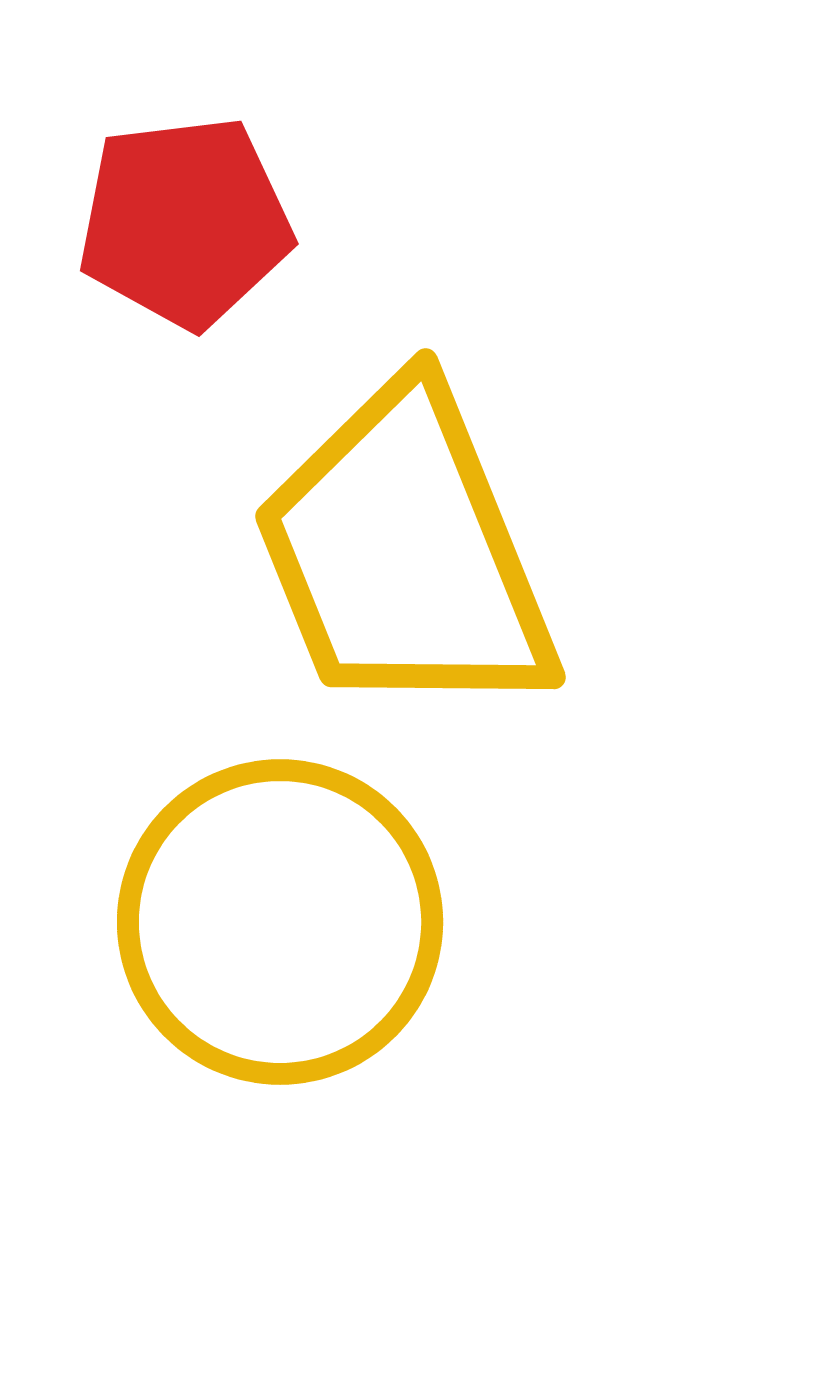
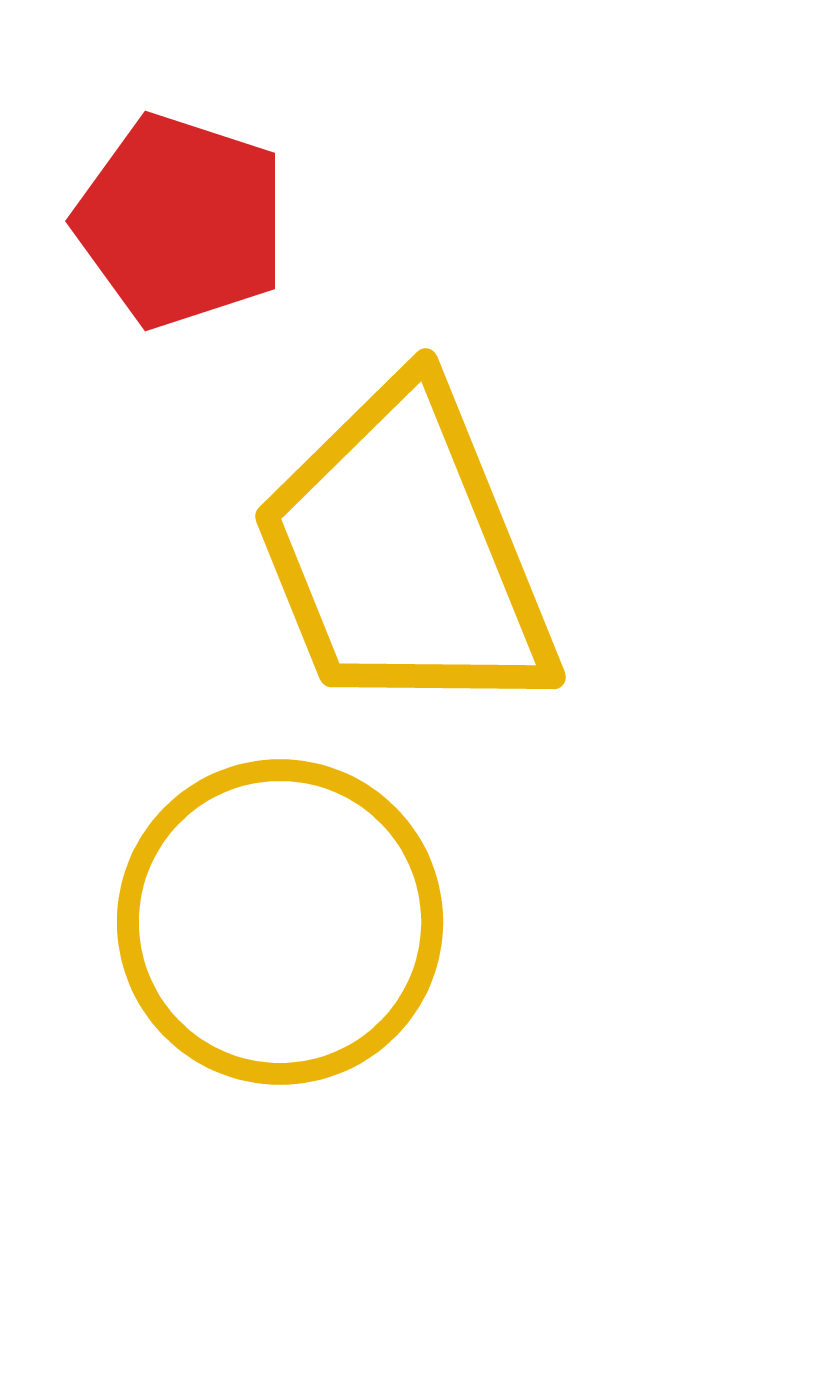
red pentagon: moved 4 px left, 1 px up; rotated 25 degrees clockwise
